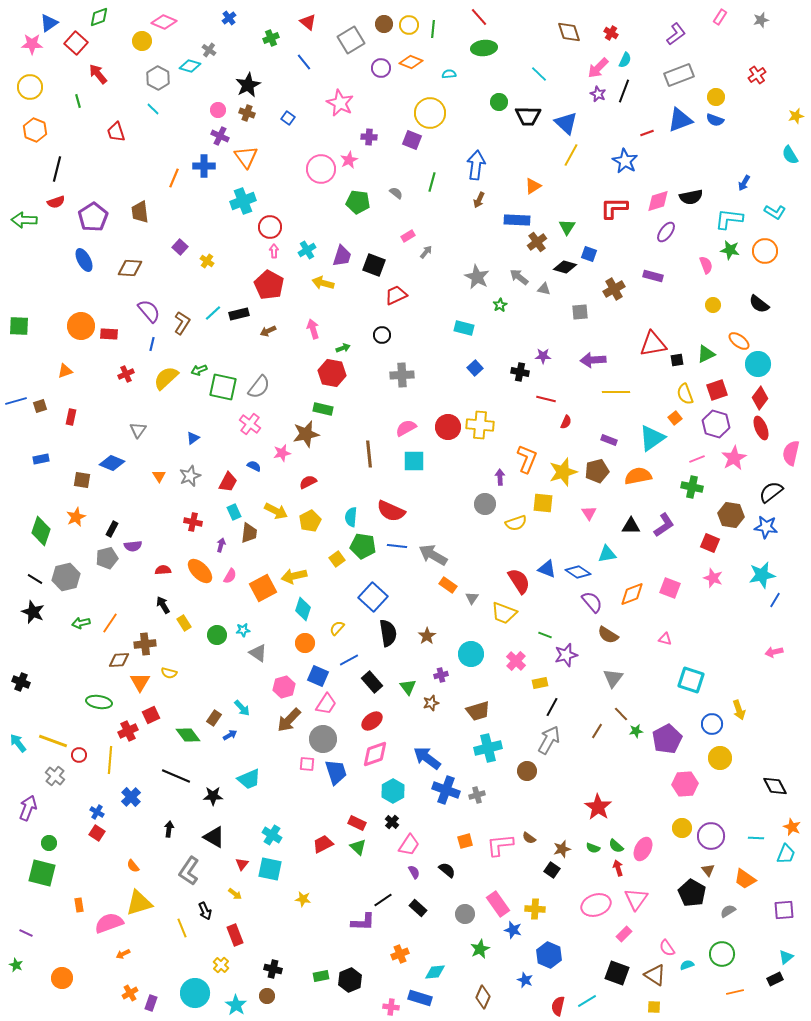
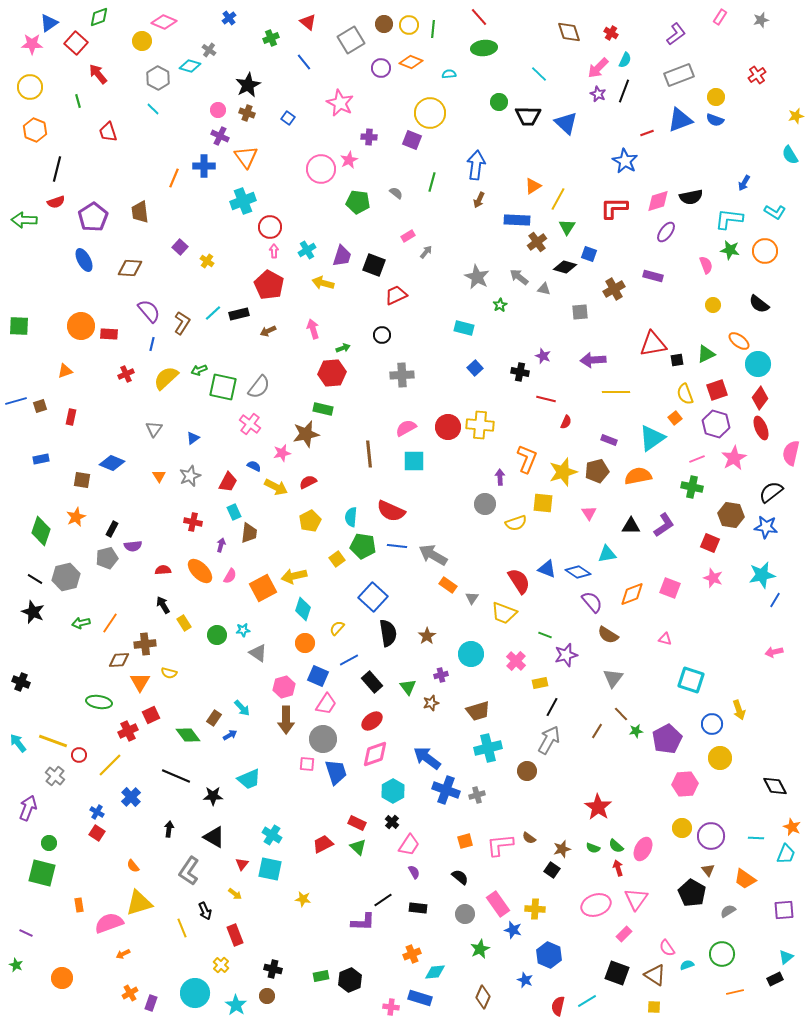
red trapezoid at (116, 132): moved 8 px left
yellow line at (571, 155): moved 13 px left, 44 px down
purple star at (543, 356): rotated 21 degrees clockwise
red hexagon at (332, 373): rotated 16 degrees counterclockwise
gray triangle at (138, 430): moved 16 px right, 1 px up
yellow arrow at (276, 511): moved 24 px up
brown arrow at (289, 720): moved 3 px left; rotated 44 degrees counterclockwise
yellow line at (110, 760): moved 5 px down; rotated 40 degrees clockwise
black semicircle at (447, 870): moved 13 px right, 7 px down
black rectangle at (418, 908): rotated 36 degrees counterclockwise
orange cross at (400, 954): moved 12 px right
